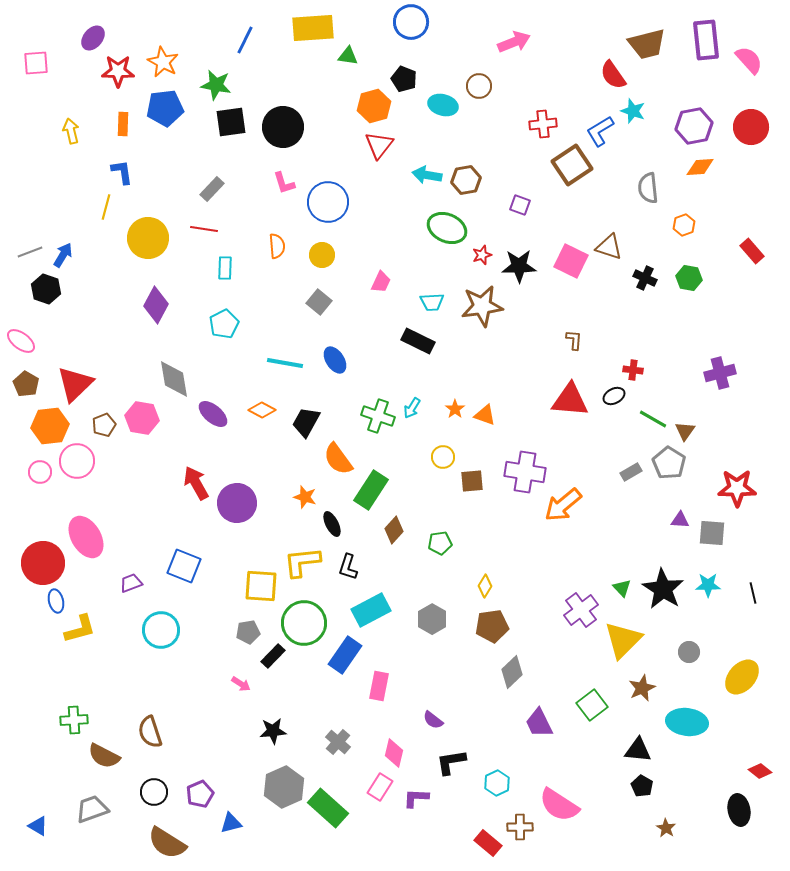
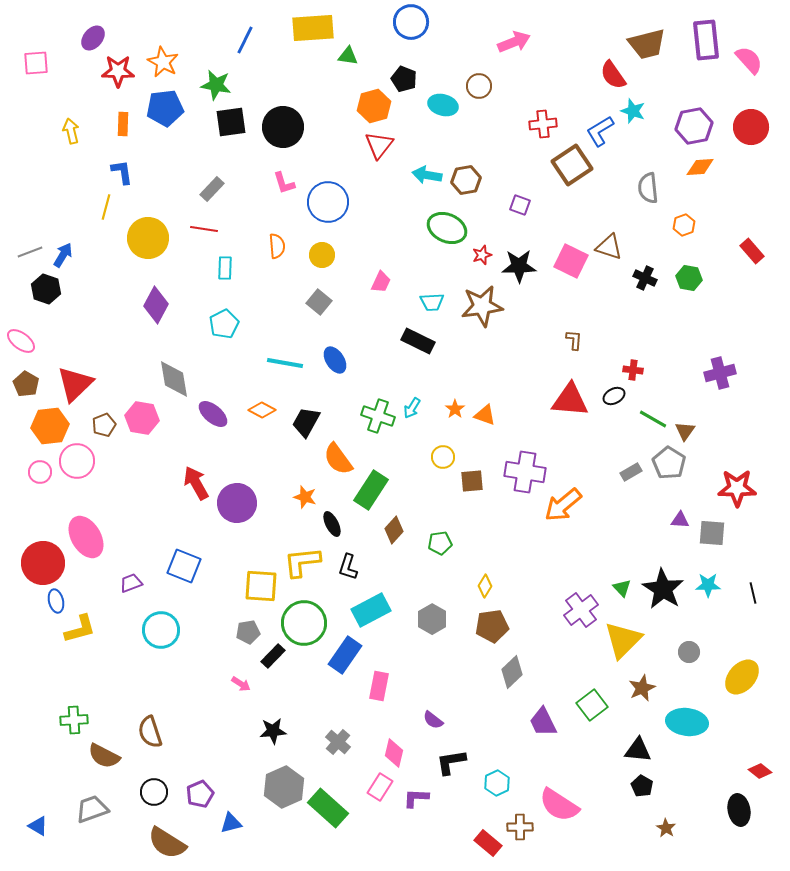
purple trapezoid at (539, 723): moved 4 px right, 1 px up
